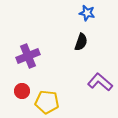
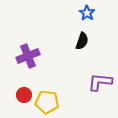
blue star: rotated 21 degrees clockwise
black semicircle: moved 1 px right, 1 px up
purple L-shape: rotated 35 degrees counterclockwise
red circle: moved 2 px right, 4 px down
